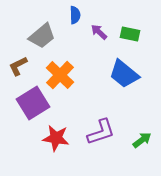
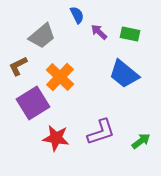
blue semicircle: moved 2 px right; rotated 24 degrees counterclockwise
orange cross: moved 2 px down
green arrow: moved 1 px left, 1 px down
